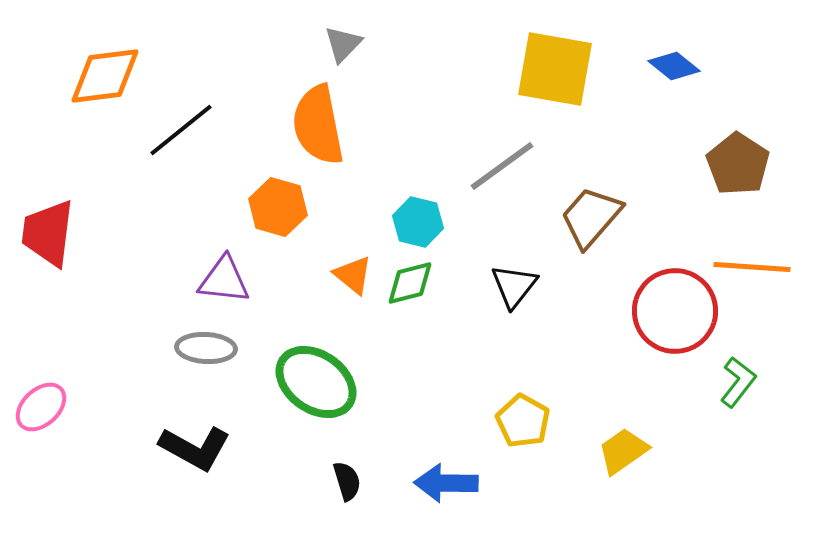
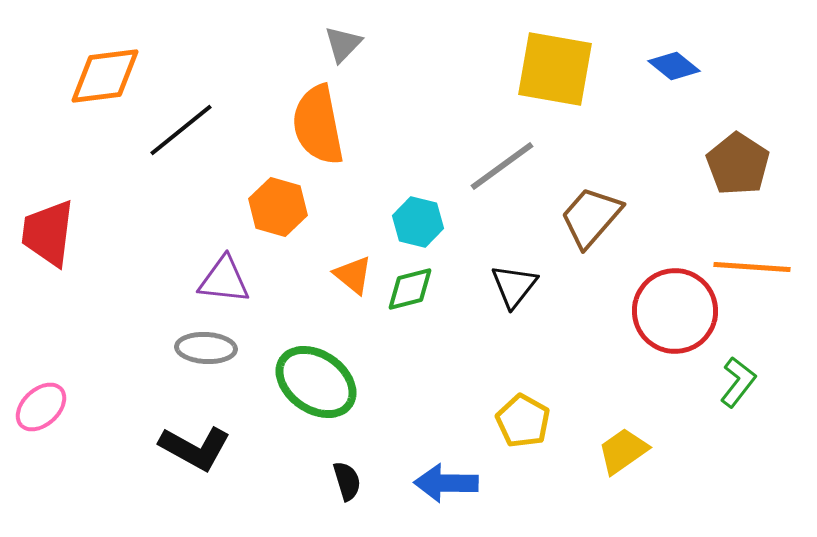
green diamond: moved 6 px down
